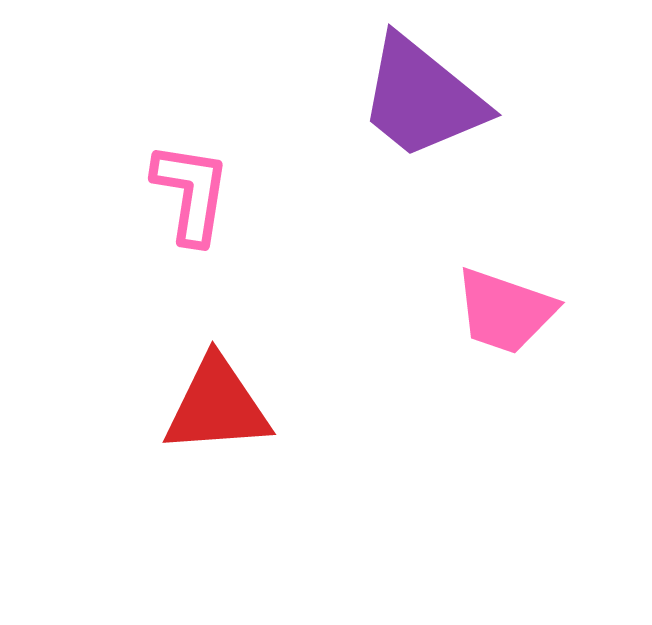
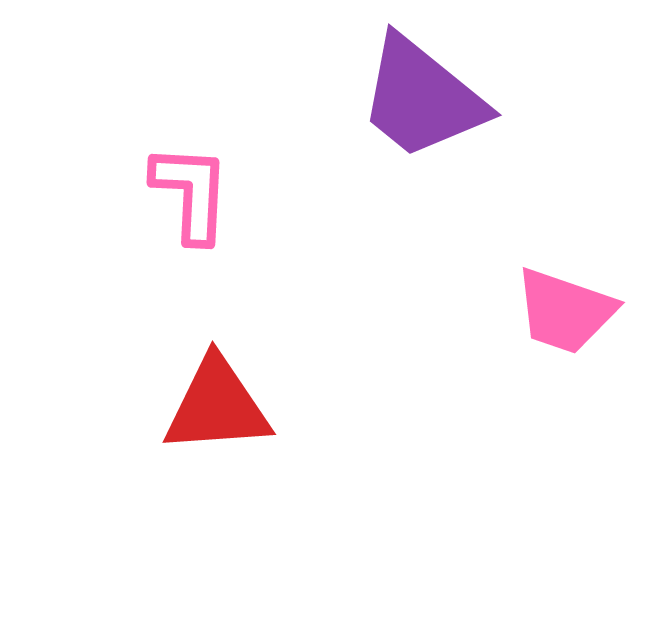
pink L-shape: rotated 6 degrees counterclockwise
pink trapezoid: moved 60 px right
